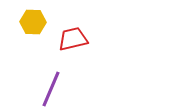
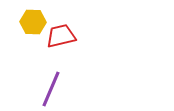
red trapezoid: moved 12 px left, 3 px up
